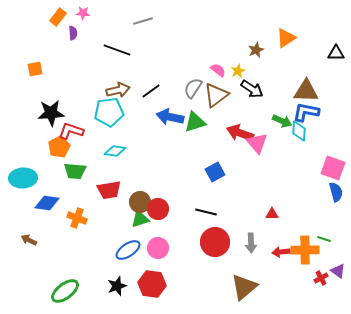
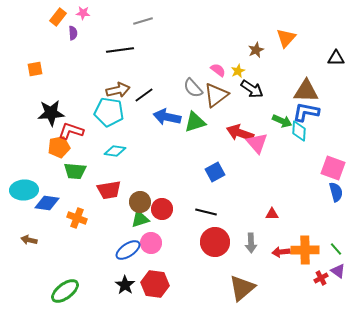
orange triangle at (286, 38): rotated 15 degrees counterclockwise
black line at (117, 50): moved 3 px right; rotated 28 degrees counterclockwise
black triangle at (336, 53): moved 5 px down
gray semicircle at (193, 88): rotated 75 degrees counterclockwise
black line at (151, 91): moved 7 px left, 4 px down
cyan pentagon at (109, 112): rotated 16 degrees clockwise
blue arrow at (170, 117): moved 3 px left
orange pentagon at (59, 147): rotated 15 degrees clockwise
cyan ellipse at (23, 178): moved 1 px right, 12 px down
red circle at (158, 209): moved 4 px right
green line at (324, 239): moved 12 px right, 10 px down; rotated 32 degrees clockwise
brown arrow at (29, 240): rotated 14 degrees counterclockwise
pink circle at (158, 248): moved 7 px left, 5 px up
red hexagon at (152, 284): moved 3 px right
black star at (117, 286): moved 8 px right, 1 px up; rotated 18 degrees counterclockwise
brown triangle at (244, 287): moved 2 px left, 1 px down
